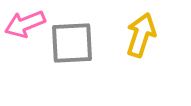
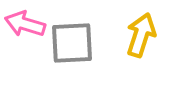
pink arrow: rotated 39 degrees clockwise
